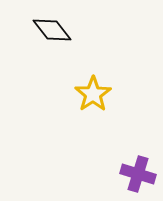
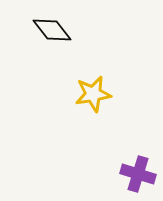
yellow star: rotated 24 degrees clockwise
